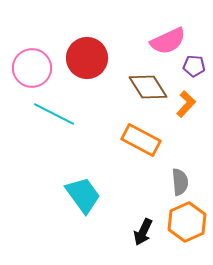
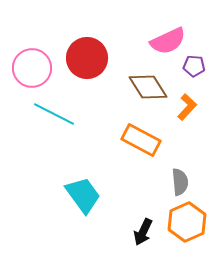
orange L-shape: moved 1 px right, 3 px down
